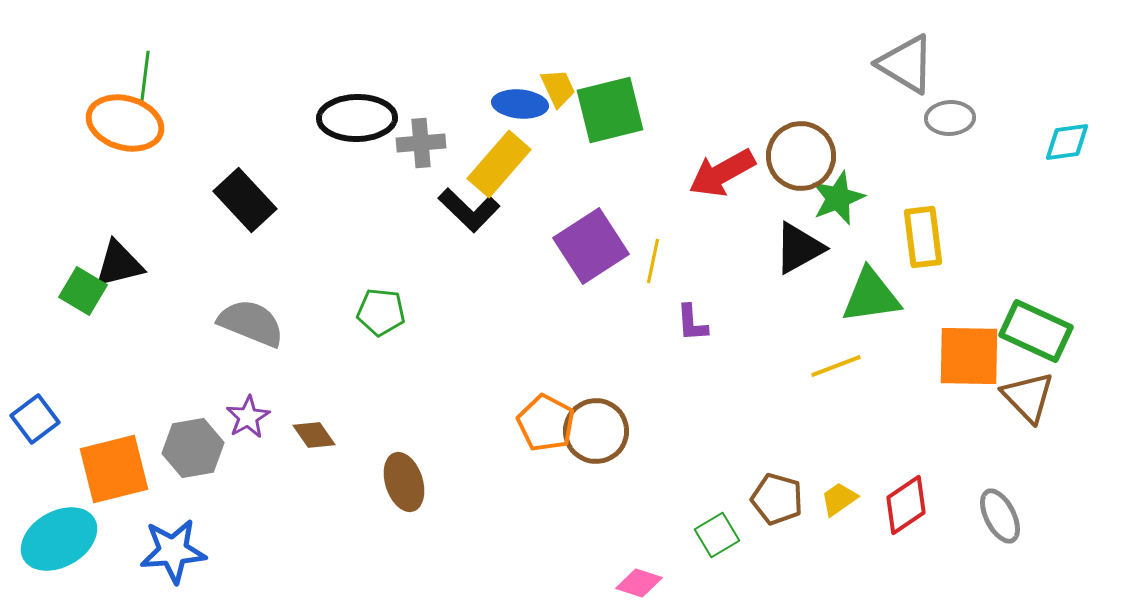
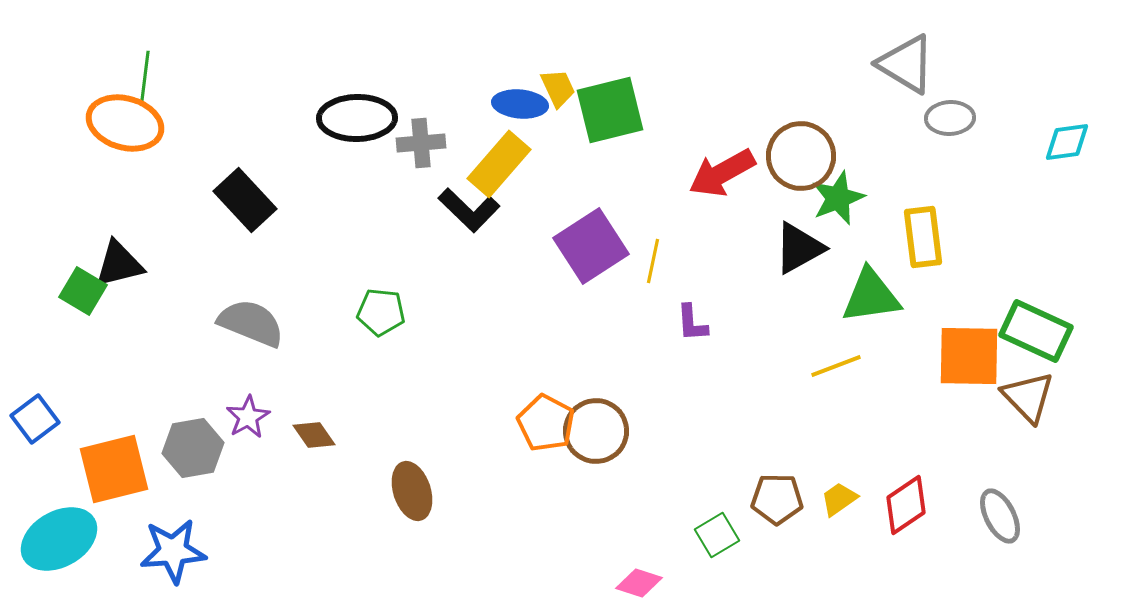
brown ellipse at (404, 482): moved 8 px right, 9 px down
brown pentagon at (777, 499): rotated 15 degrees counterclockwise
